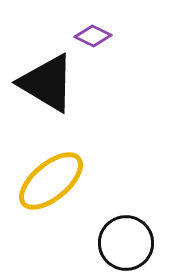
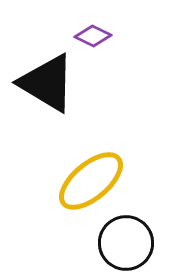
yellow ellipse: moved 40 px right
